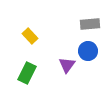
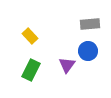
green rectangle: moved 4 px right, 3 px up
